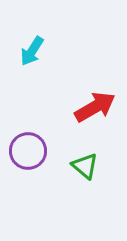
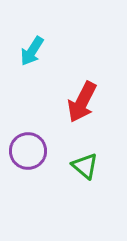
red arrow: moved 13 px left, 5 px up; rotated 147 degrees clockwise
